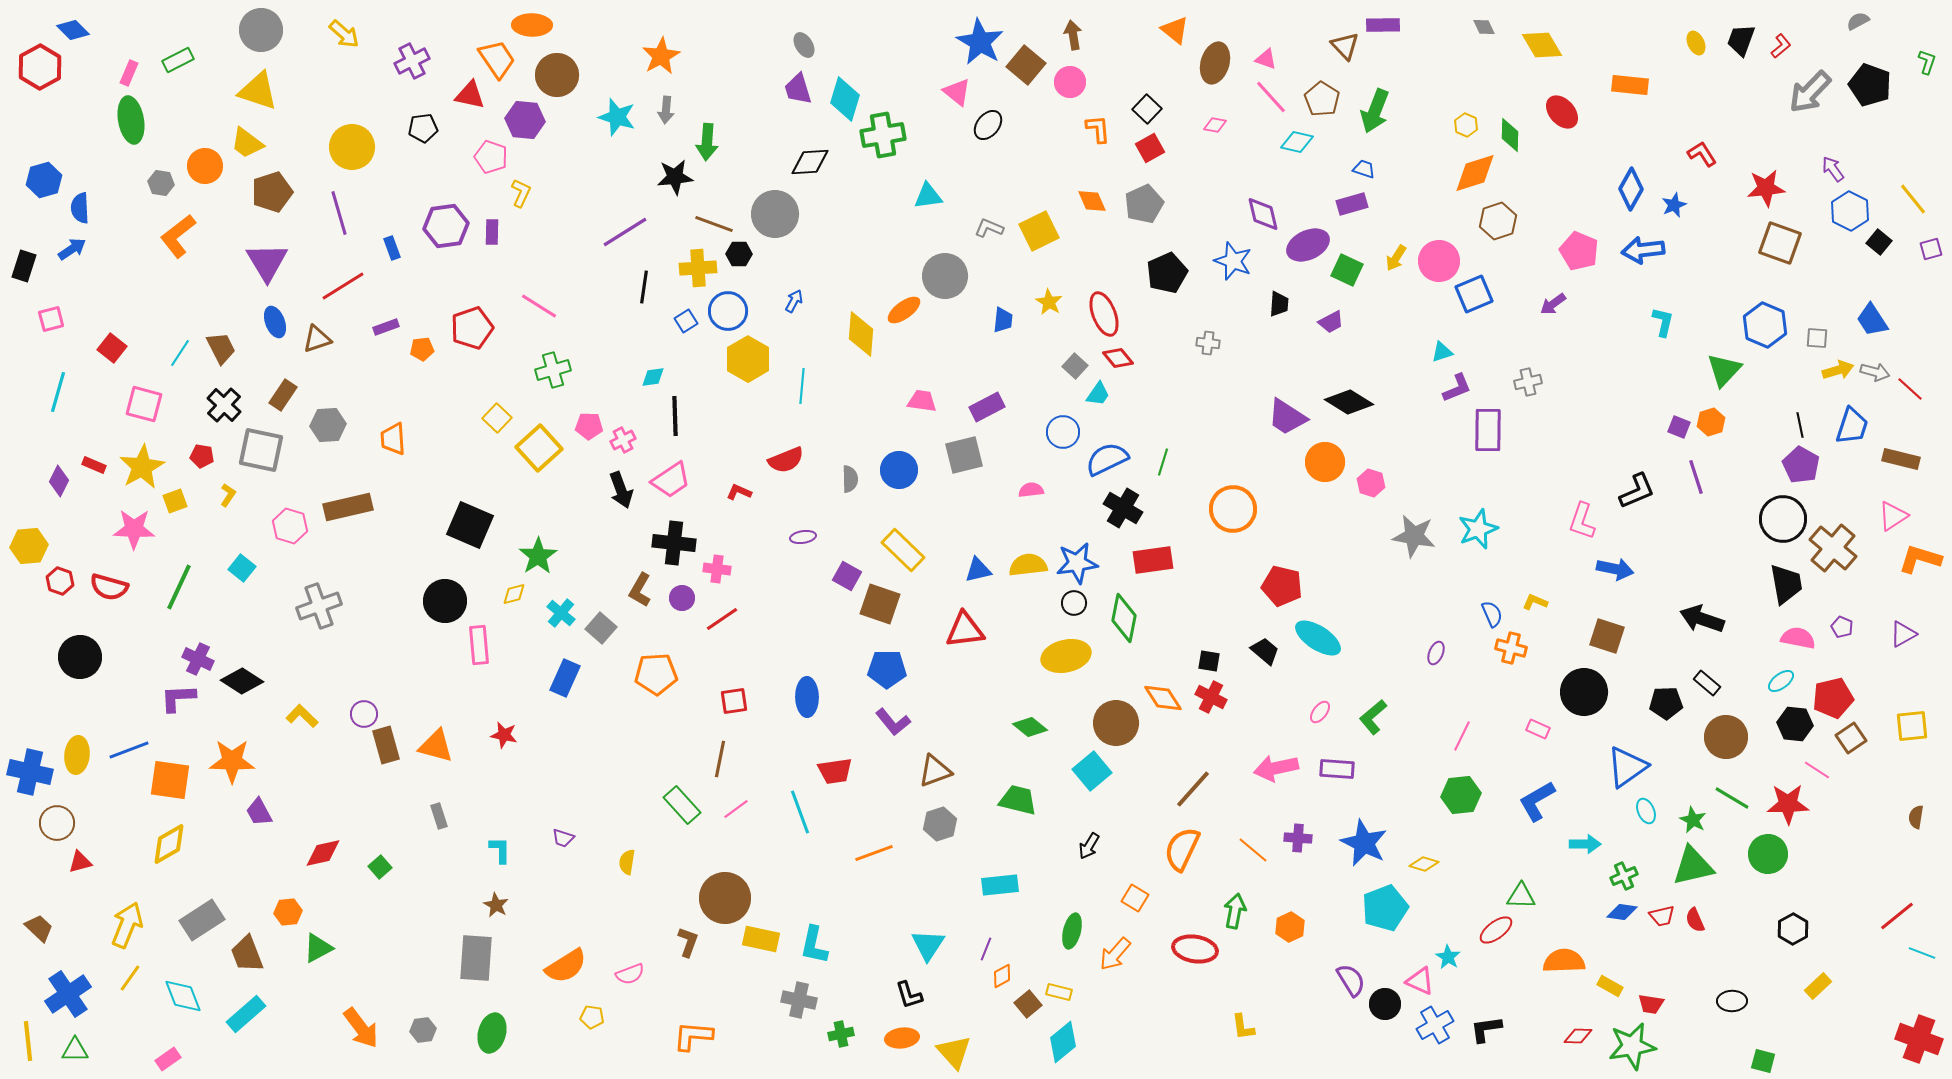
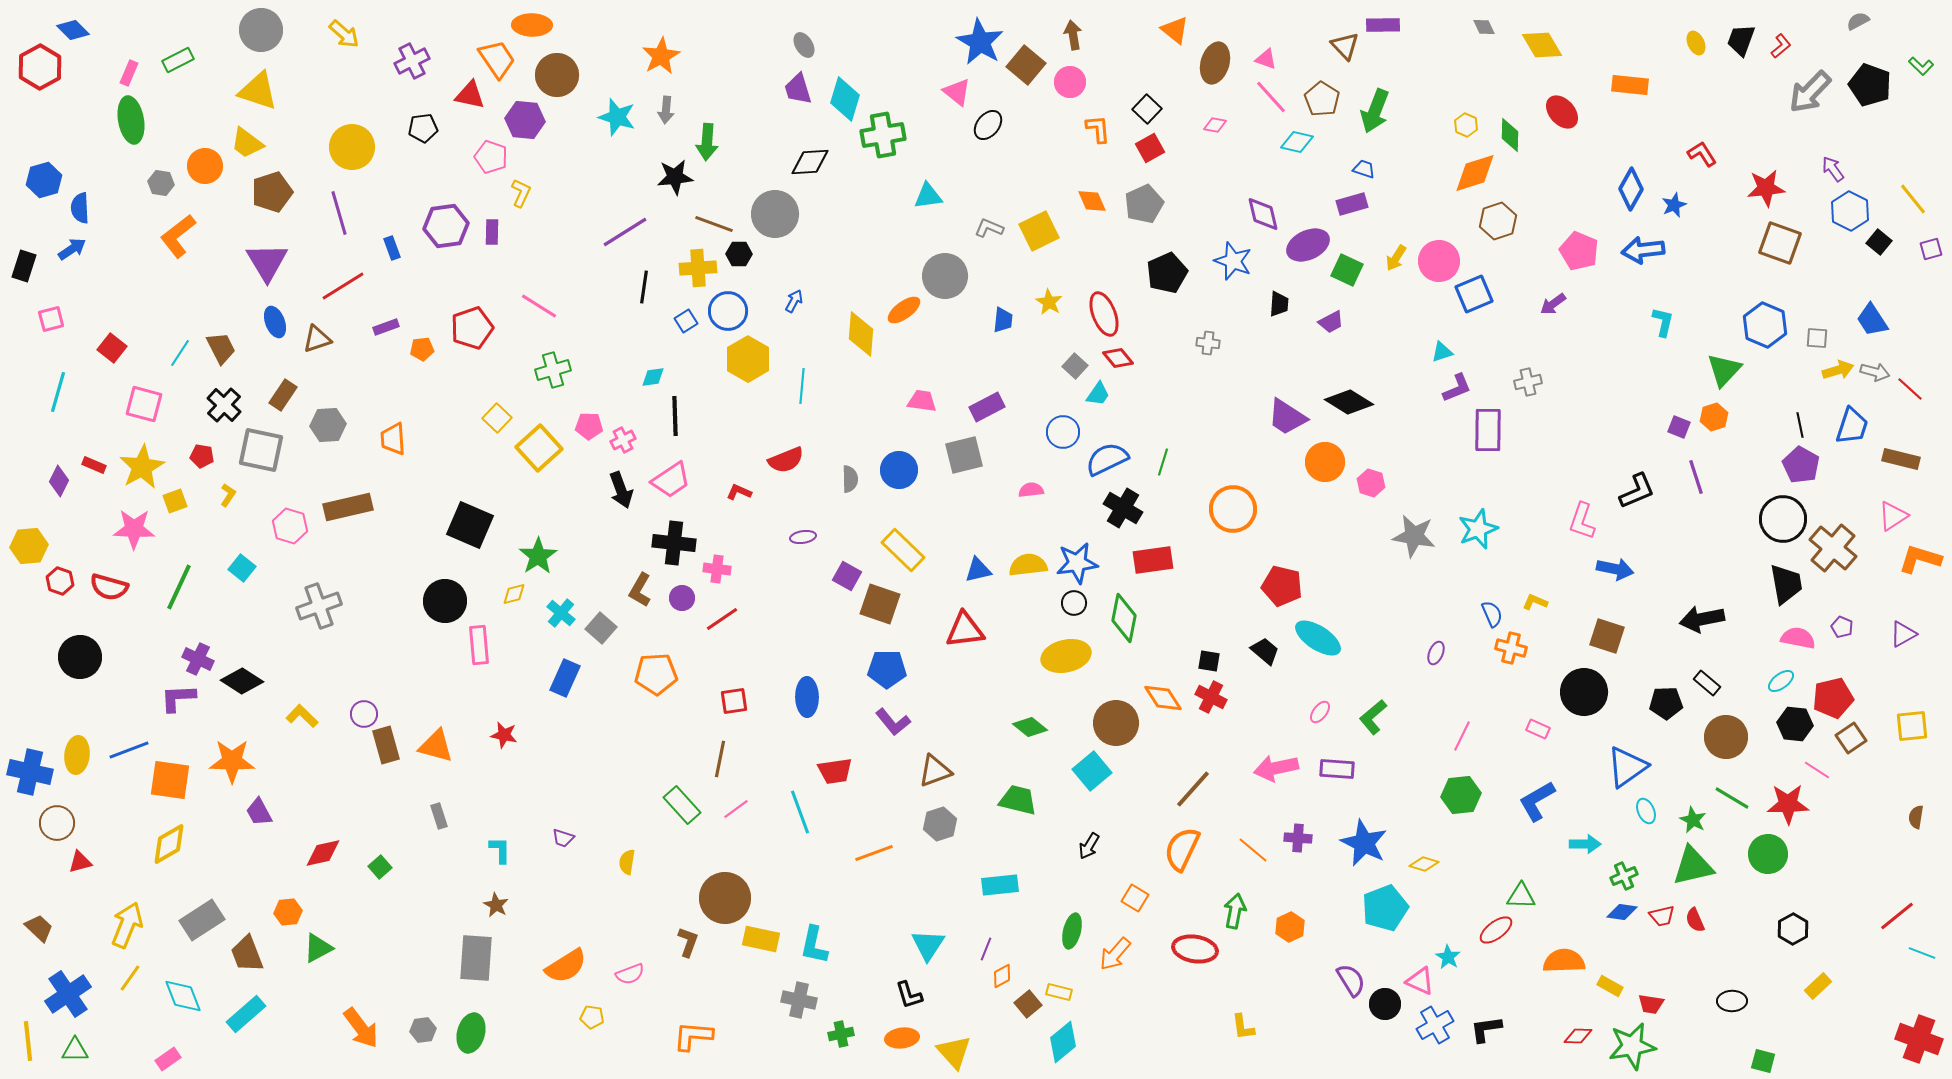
green L-shape at (1927, 62): moved 6 px left, 4 px down; rotated 115 degrees clockwise
orange hexagon at (1711, 422): moved 3 px right, 5 px up
black arrow at (1702, 619): rotated 30 degrees counterclockwise
green ellipse at (492, 1033): moved 21 px left
